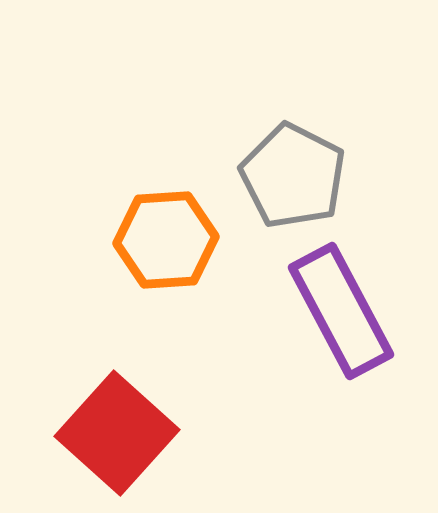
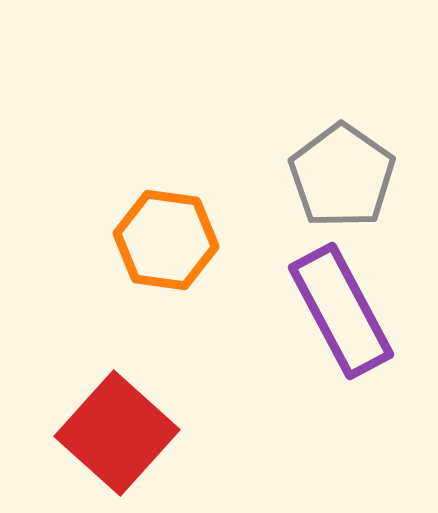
gray pentagon: moved 49 px right; rotated 8 degrees clockwise
orange hexagon: rotated 12 degrees clockwise
